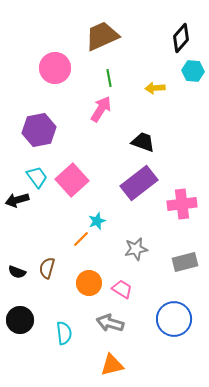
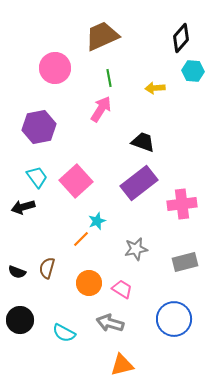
purple hexagon: moved 3 px up
pink square: moved 4 px right, 1 px down
black arrow: moved 6 px right, 7 px down
cyan semicircle: rotated 125 degrees clockwise
orange triangle: moved 10 px right
